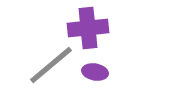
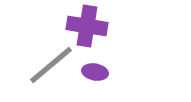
purple cross: moved 1 px left, 2 px up; rotated 15 degrees clockwise
